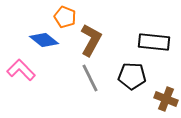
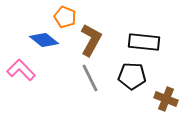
black rectangle: moved 10 px left
